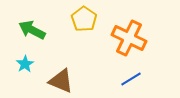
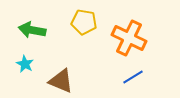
yellow pentagon: moved 3 px down; rotated 25 degrees counterclockwise
green arrow: rotated 16 degrees counterclockwise
cyan star: rotated 12 degrees counterclockwise
blue line: moved 2 px right, 2 px up
